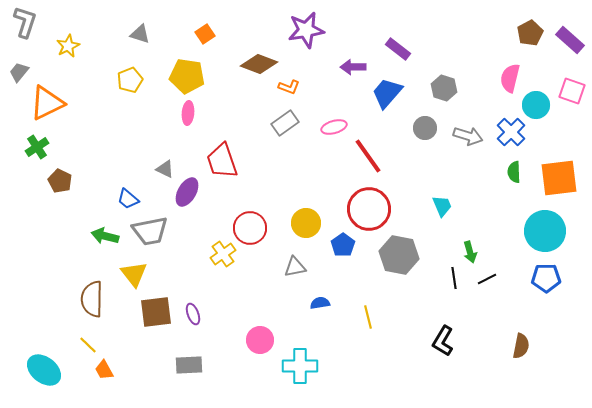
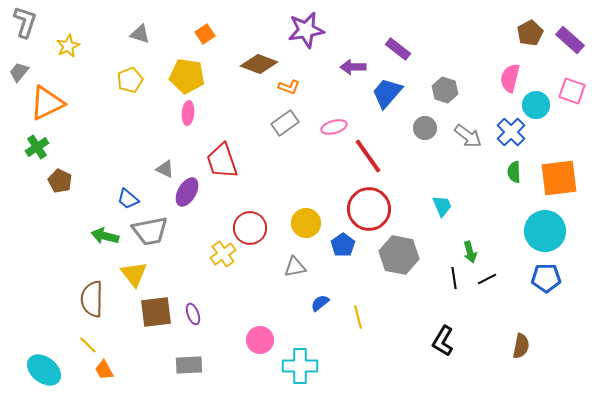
gray hexagon at (444, 88): moved 1 px right, 2 px down
gray arrow at (468, 136): rotated 20 degrees clockwise
blue semicircle at (320, 303): rotated 30 degrees counterclockwise
yellow line at (368, 317): moved 10 px left
